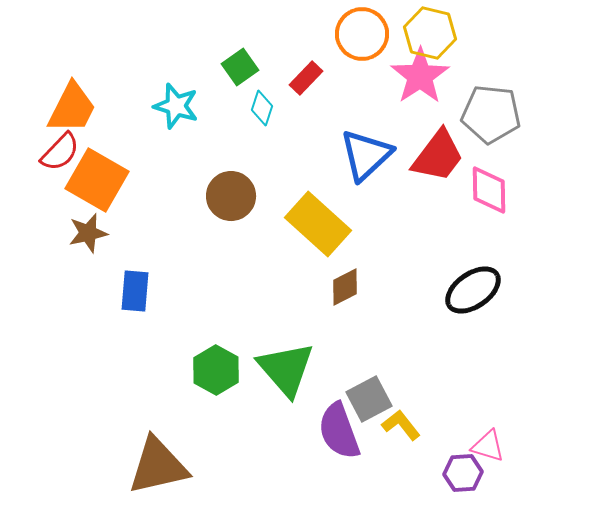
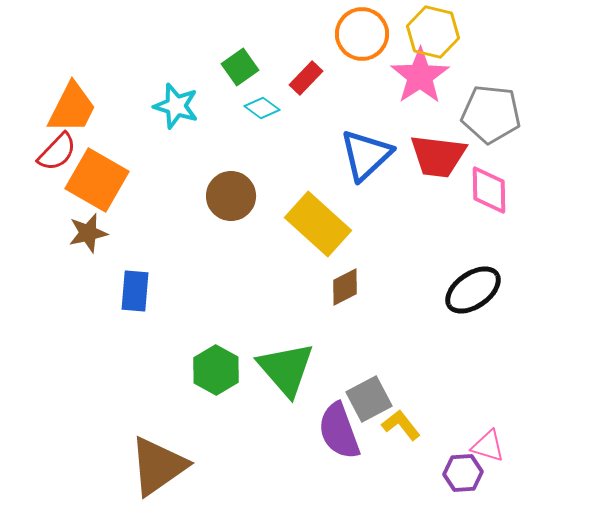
yellow hexagon: moved 3 px right, 1 px up
cyan diamond: rotated 72 degrees counterclockwise
red semicircle: moved 3 px left
red trapezoid: rotated 60 degrees clockwise
brown triangle: rotated 22 degrees counterclockwise
